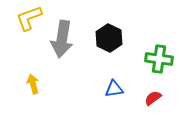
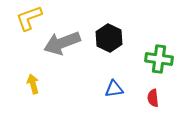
gray arrow: moved 4 px down; rotated 60 degrees clockwise
red semicircle: rotated 60 degrees counterclockwise
